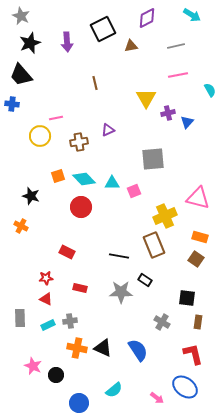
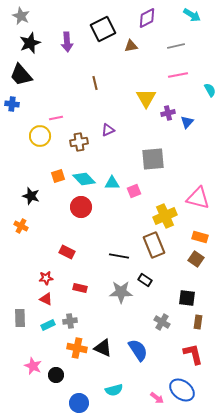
blue ellipse at (185, 387): moved 3 px left, 3 px down
cyan semicircle at (114, 390): rotated 24 degrees clockwise
